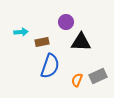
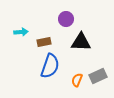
purple circle: moved 3 px up
brown rectangle: moved 2 px right
